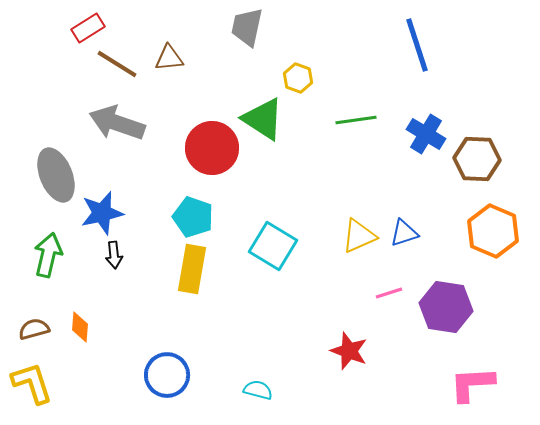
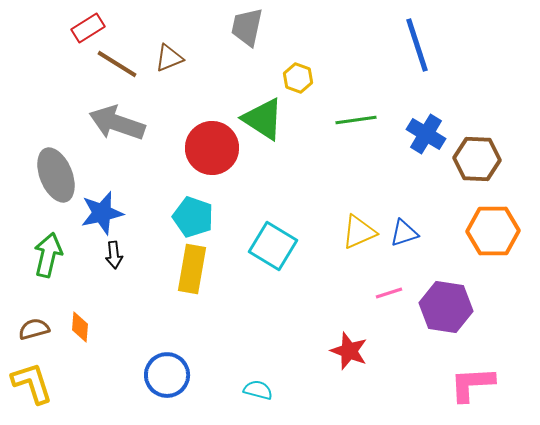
brown triangle: rotated 16 degrees counterclockwise
orange hexagon: rotated 24 degrees counterclockwise
yellow triangle: moved 4 px up
